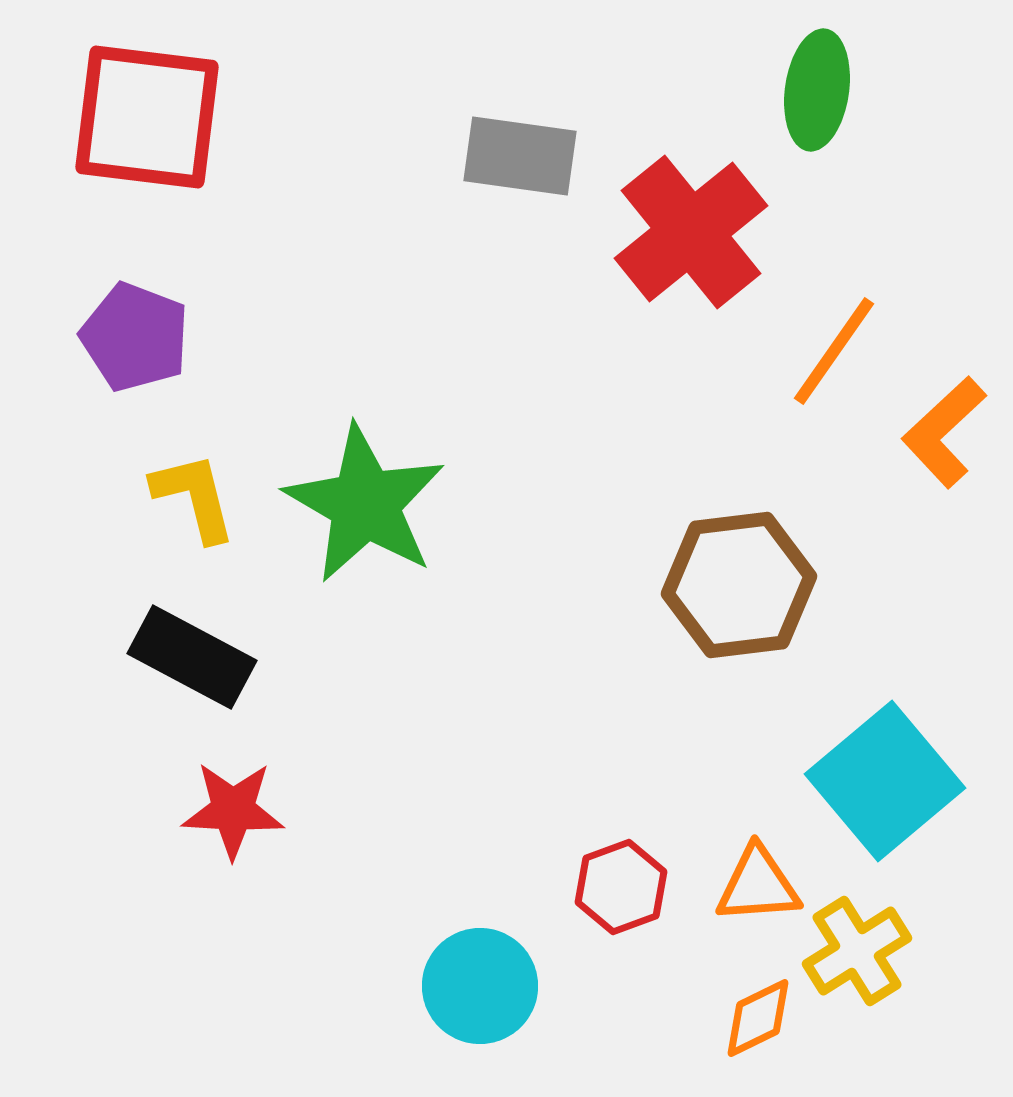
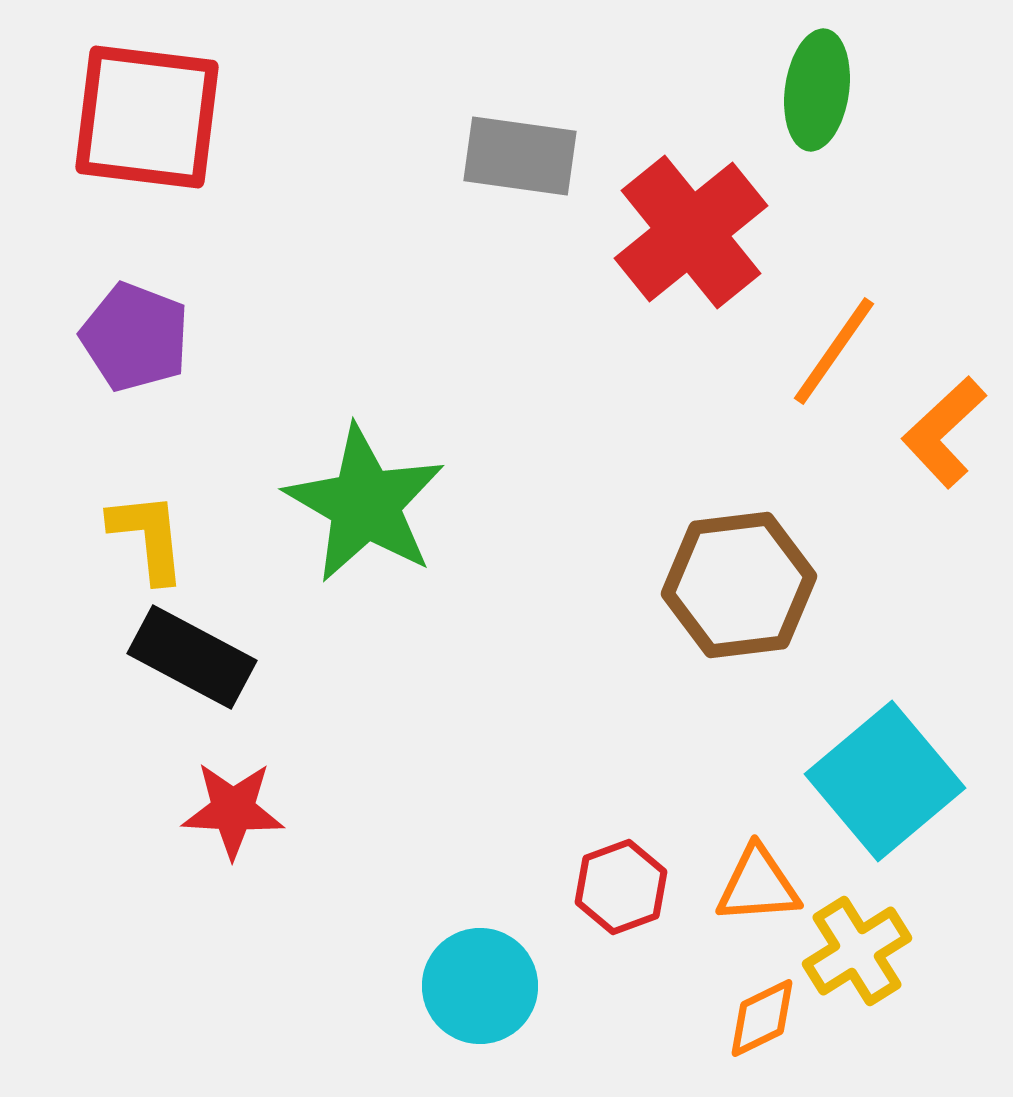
yellow L-shape: moved 46 px left, 40 px down; rotated 8 degrees clockwise
orange diamond: moved 4 px right
